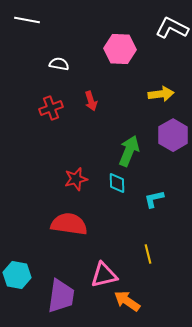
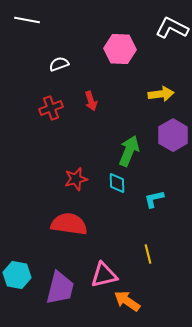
white semicircle: rotated 30 degrees counterclockwise
purple trapezoid: moved 1 px left, 8 px up; rotated 6 degrees clockwise
